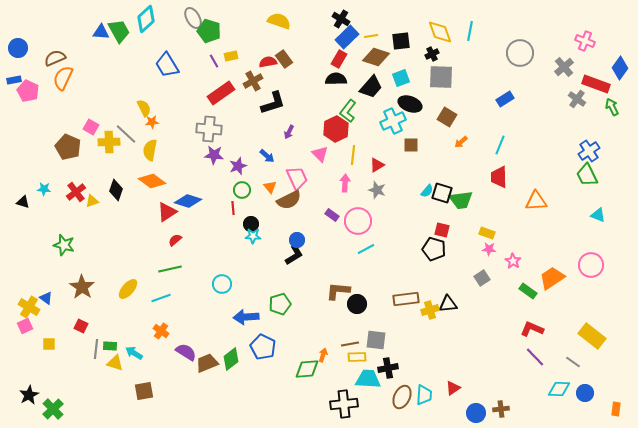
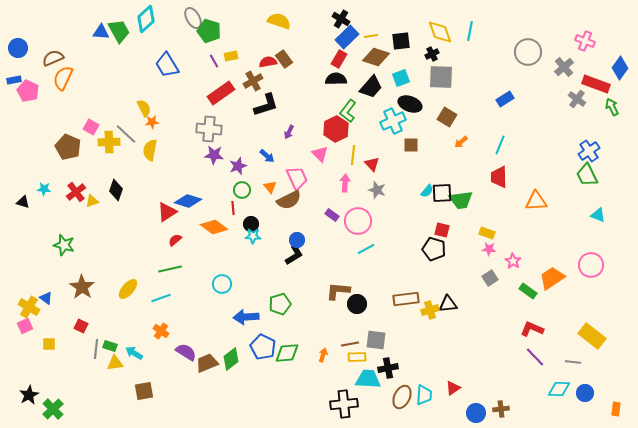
gray circle at (520, 53): moved 8 px right, 1 px up
brown semicircle at (55, 58): moved 2 px left
black L-shape at (273, 103): moved 7 px left, 2 px down
red triangle at (377, 165): moved 5 px left, 1 px up; rotated 42 degrees counterclockwise
orange diamond at (152, 181): moved 62 px right, 46 px down
black square at (442, 193): rotated 20 degrees counterclockwise
gray square at (482, 278): moved 8 px right
green rectangle at (110, 346): rotated 16 degrees clockwise
gray line at (573, 362): rotated 28 degrees counterclockwise
yellow triangle at (115, 363): rotated 24 degrees counterclockwise
green diamond at (307, 369): moved 20 px left, 16 px up
